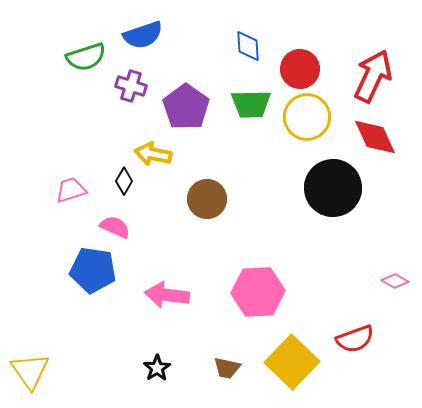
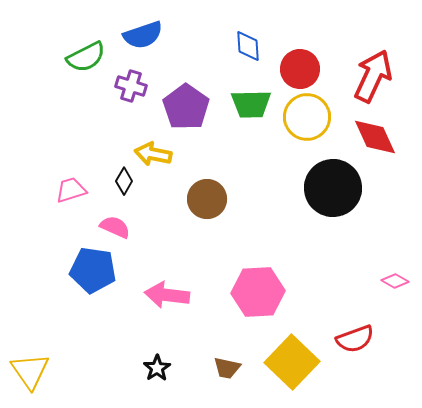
green semicircle: rotated 9 degrees counterclockwise
